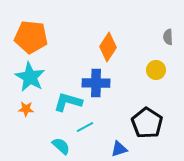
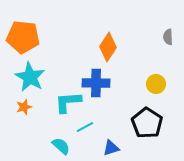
orange pentagon: moved 8 px left
yellow circle: moved 14 px down
cyan L-shape: rotated 20 degrees counterclockwise
orange star: moved 2 px left, 2 px up; rotated 21 degrees counterclockwise
blue triangle: moved 8 px left, 1 px up
